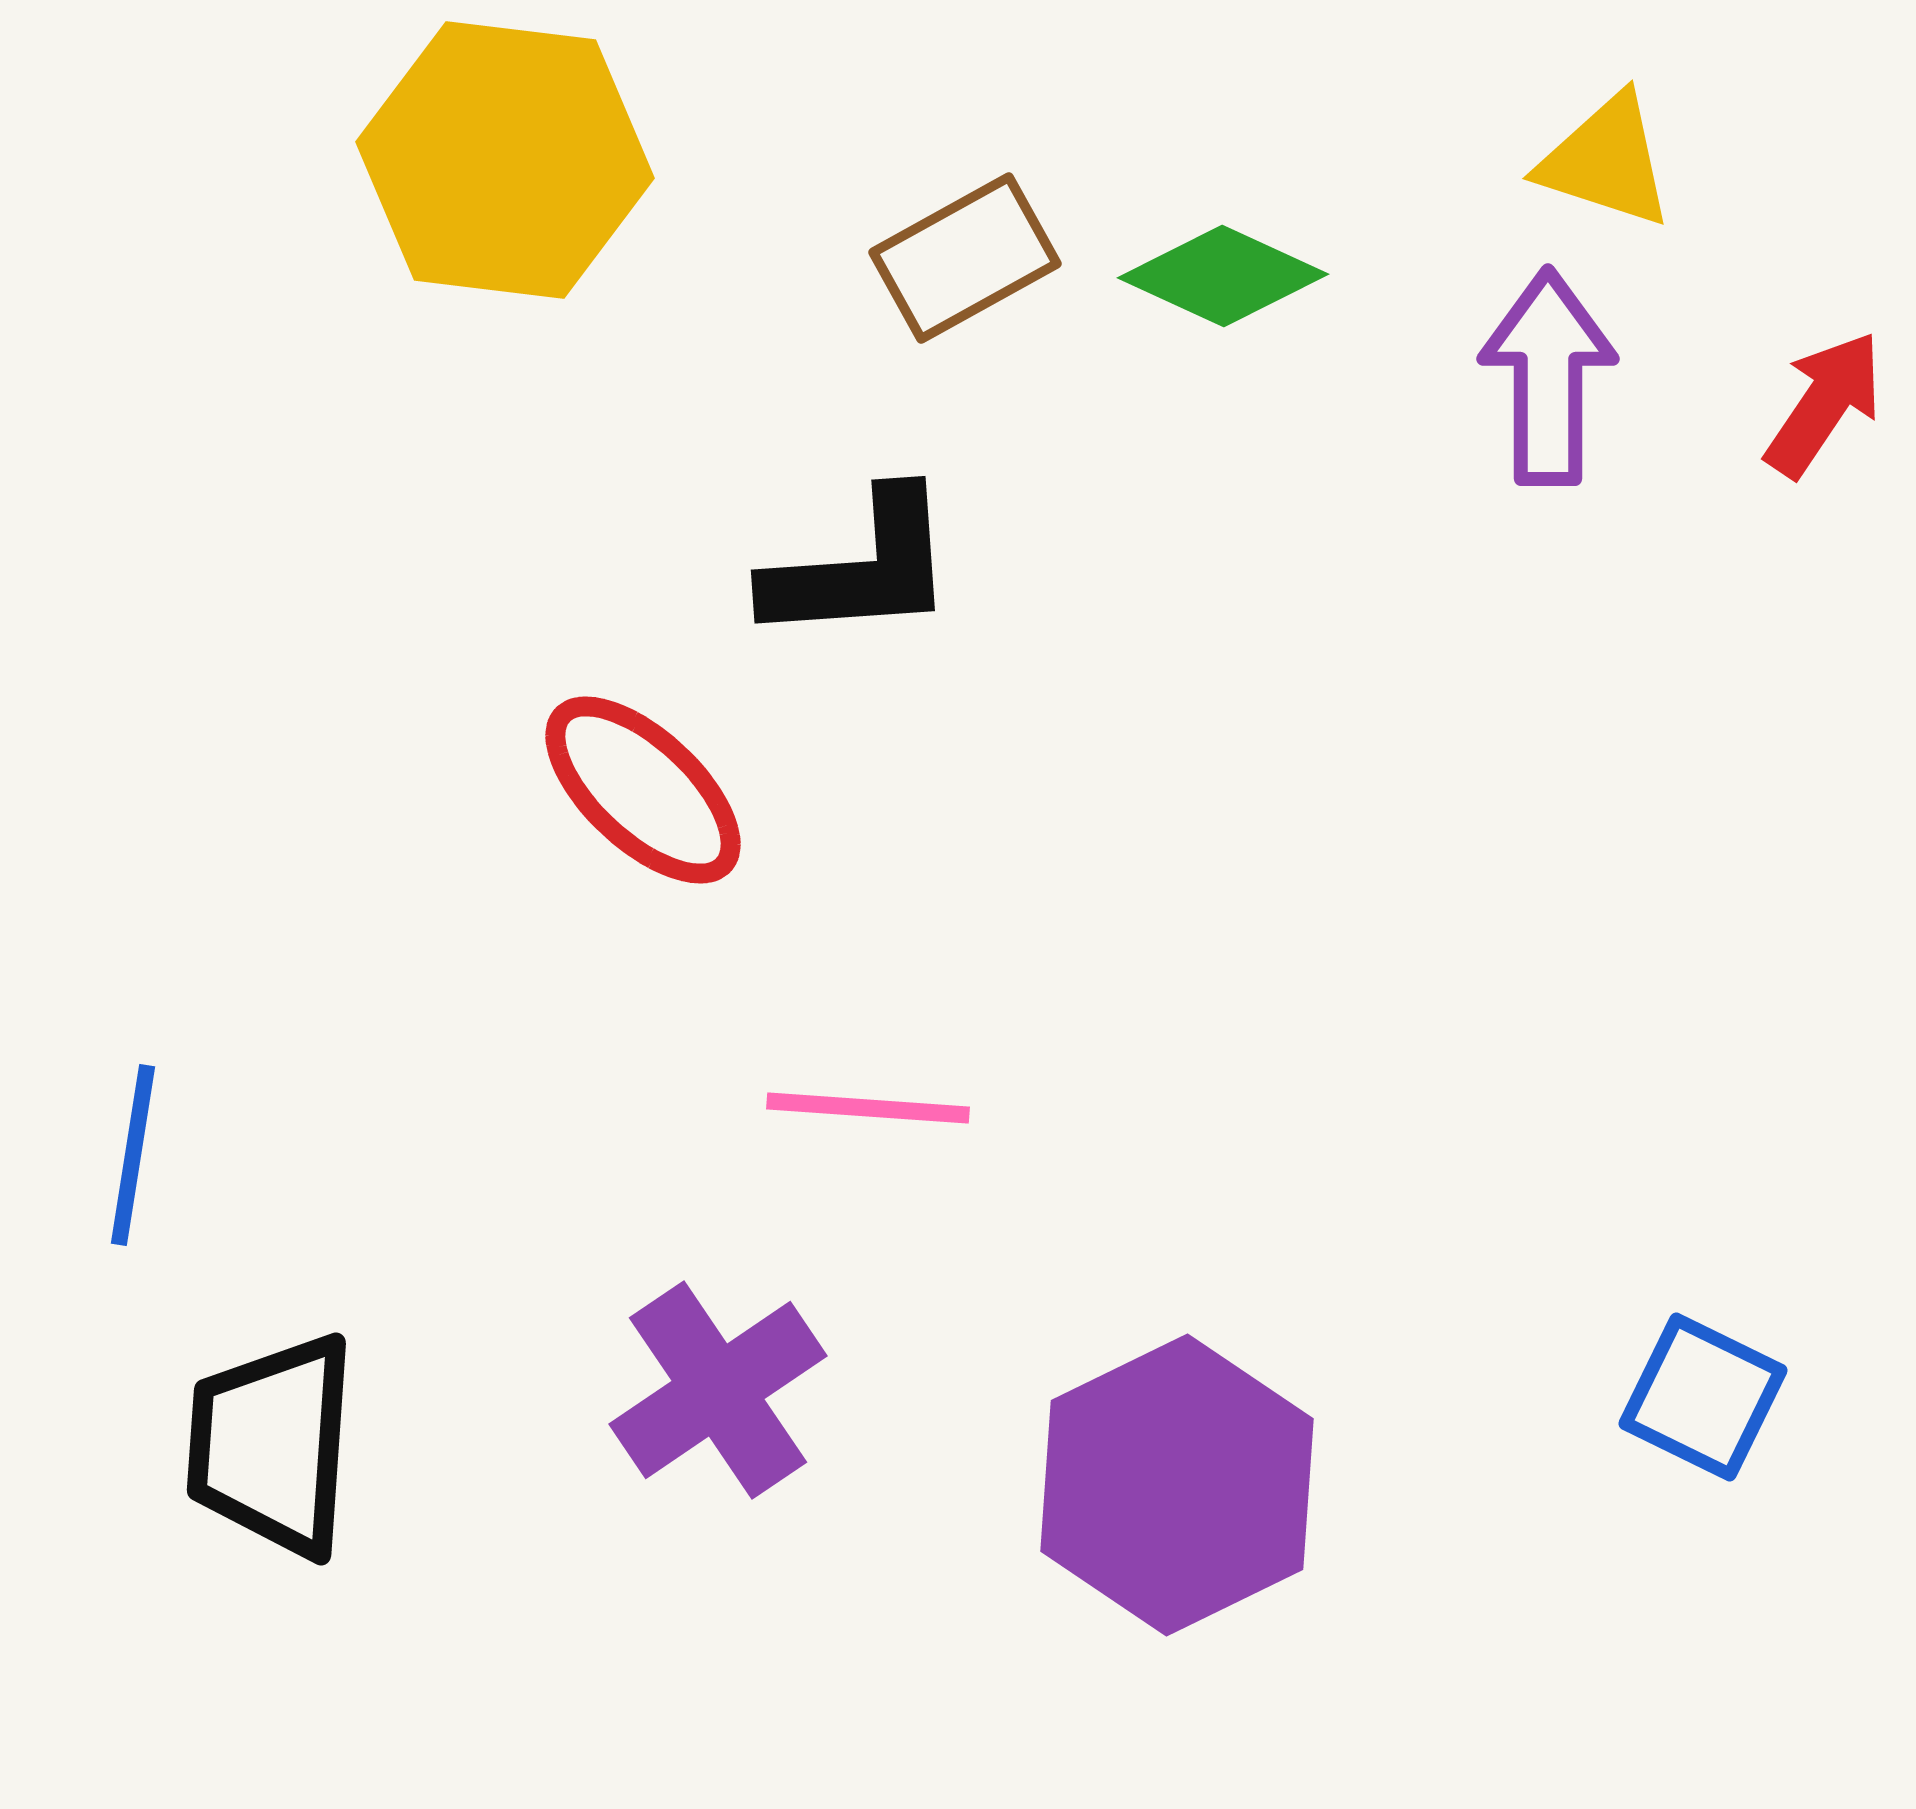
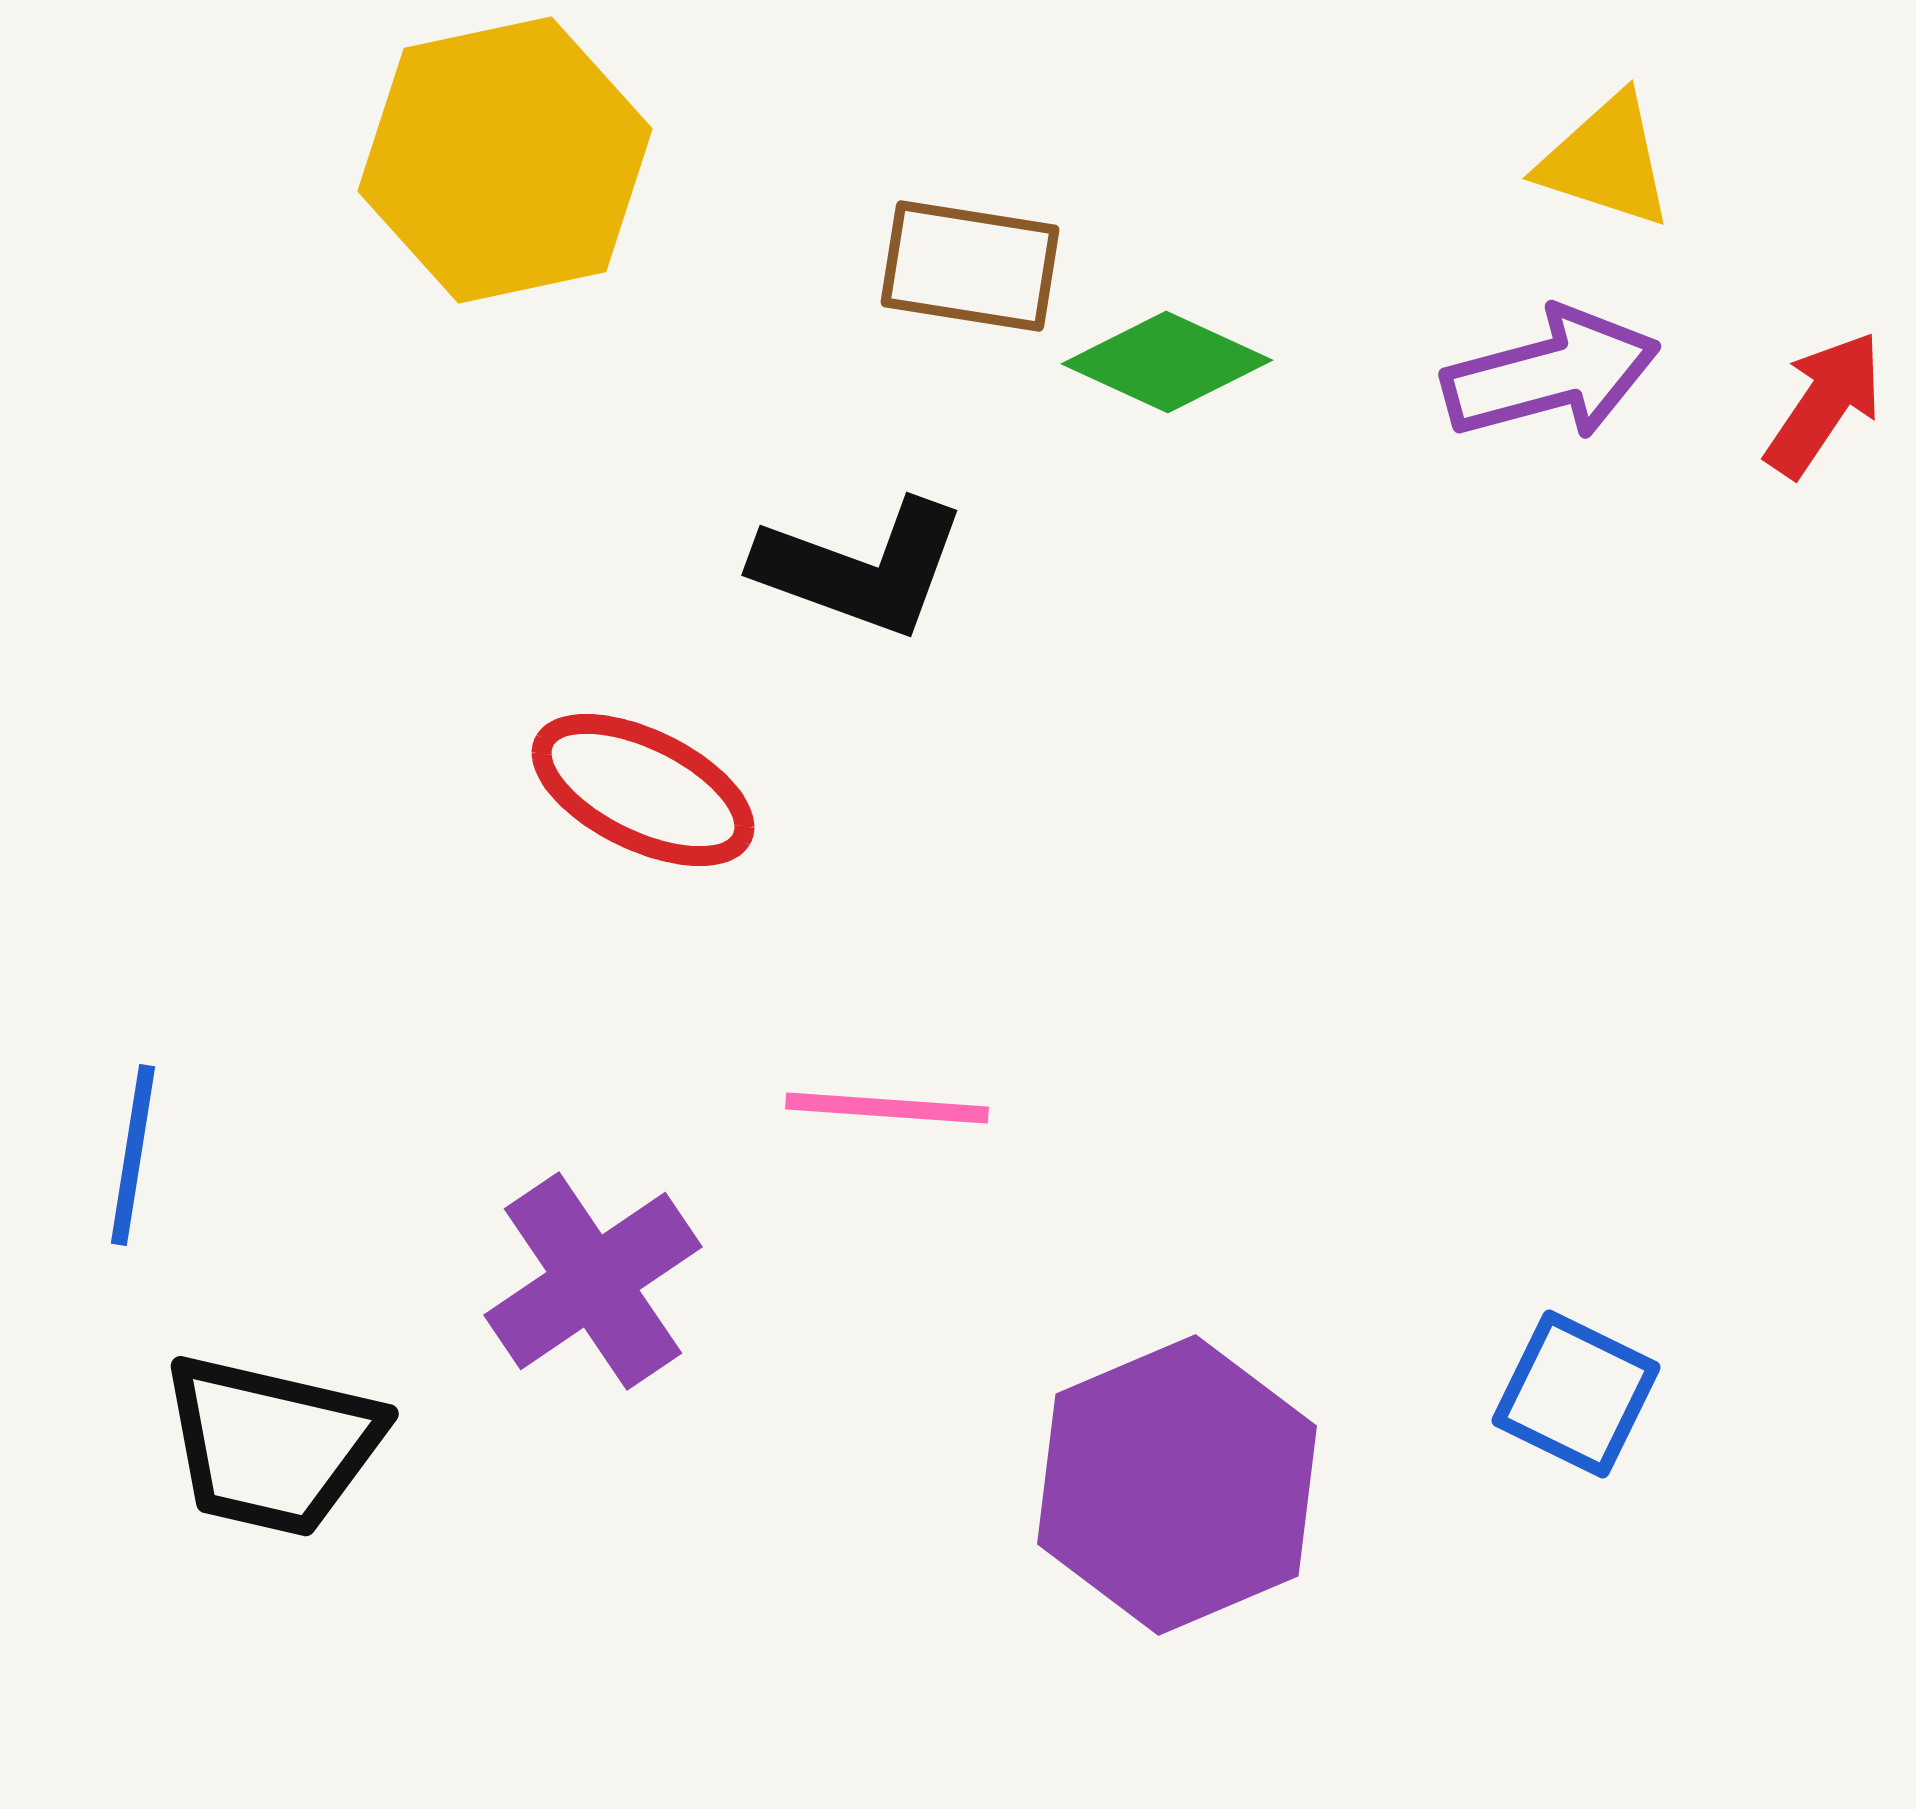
yellow hexagon: rotated 19 degrees counterclockwise
brown rectangle: moved 5 px right, 8 px down; rotated 38 degrees clockwise
green diamond: moved 56 px left, 86 px down
purple arrow: moved 3 px right, 3 px up; rotated 75 degrees clockwise
black L-shape: rotated 24 degrees clockwise
red ellipse: rotated 17 degrees counterclockwise
pink line: moved 19 px right
purple cross: moved 125 px left, 109 px up
blue square: moved 127 px left, 3 px up
black trapezoid: rotated 81 degrees counterclockwise
purple hexagon: rotated 3 degrees clockwise
